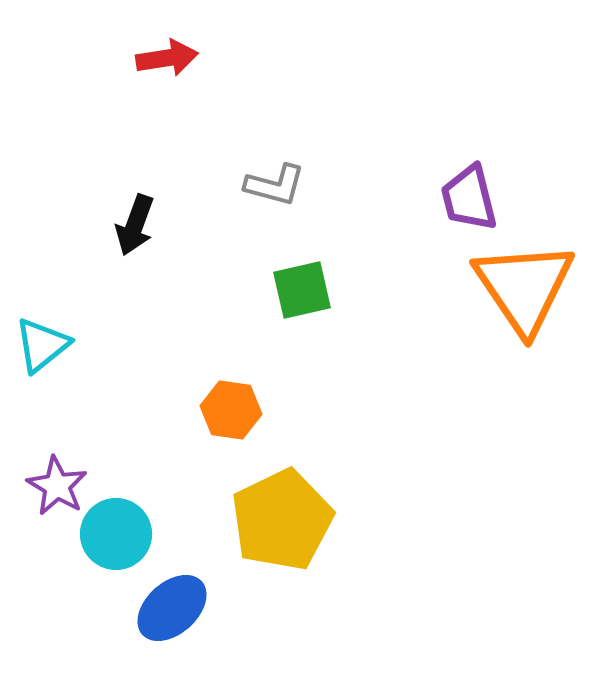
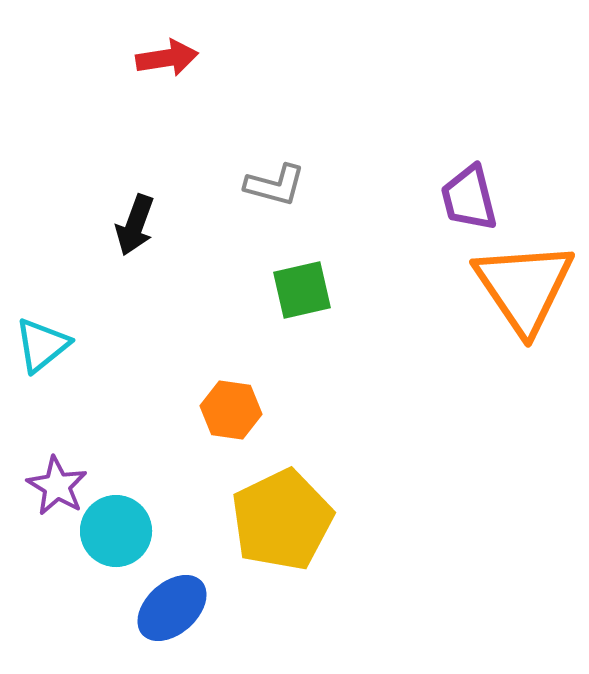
cyan circle: moved 3 px up
